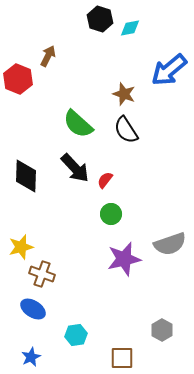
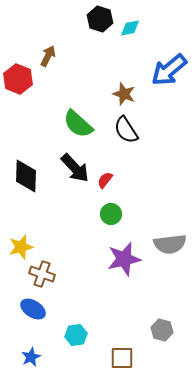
gray semicircle: rotated 12 degrees clockwise
gray hexagon: rotated 15 degrees counterclockwise
